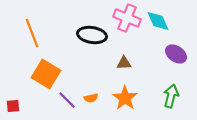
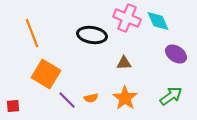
green arrow: rotated 40 degrees clockwise
